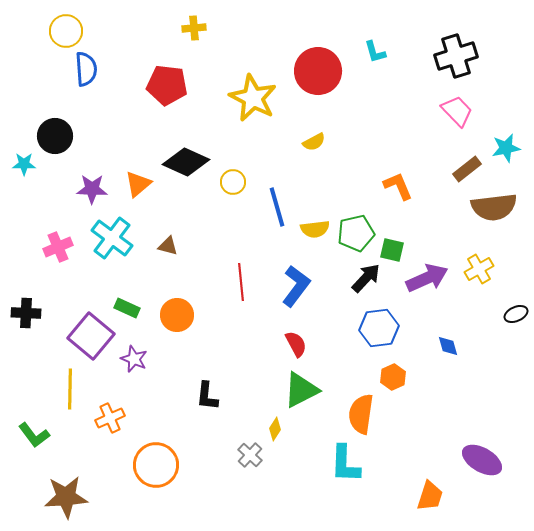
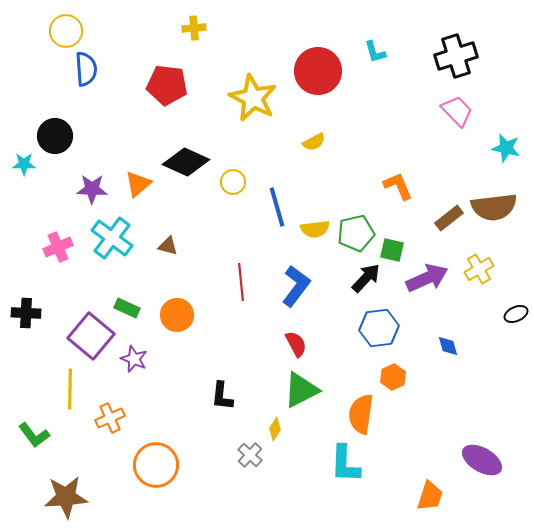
cyan star at (506, 148): rotated 24 degrees clockwise
brown rectangle at (467, 169): moved 18 px left, 49 px down
black L-shape at (207, 396): moved 15 px right
